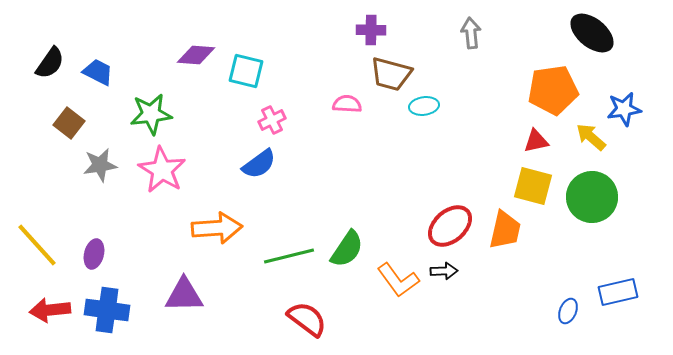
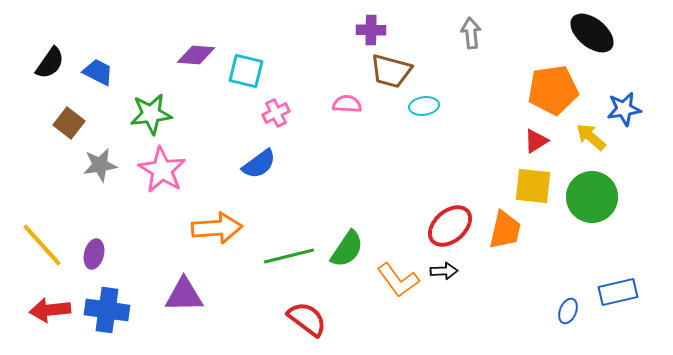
brown trapezoid: moved 3 px up
pink cross: moved 4 px right, 7 px up
red triangle: rotated 20 degrees counterclockwise
yellow square: rotated 9 degrees counterclockwise
yellow line: moved 5 px right
